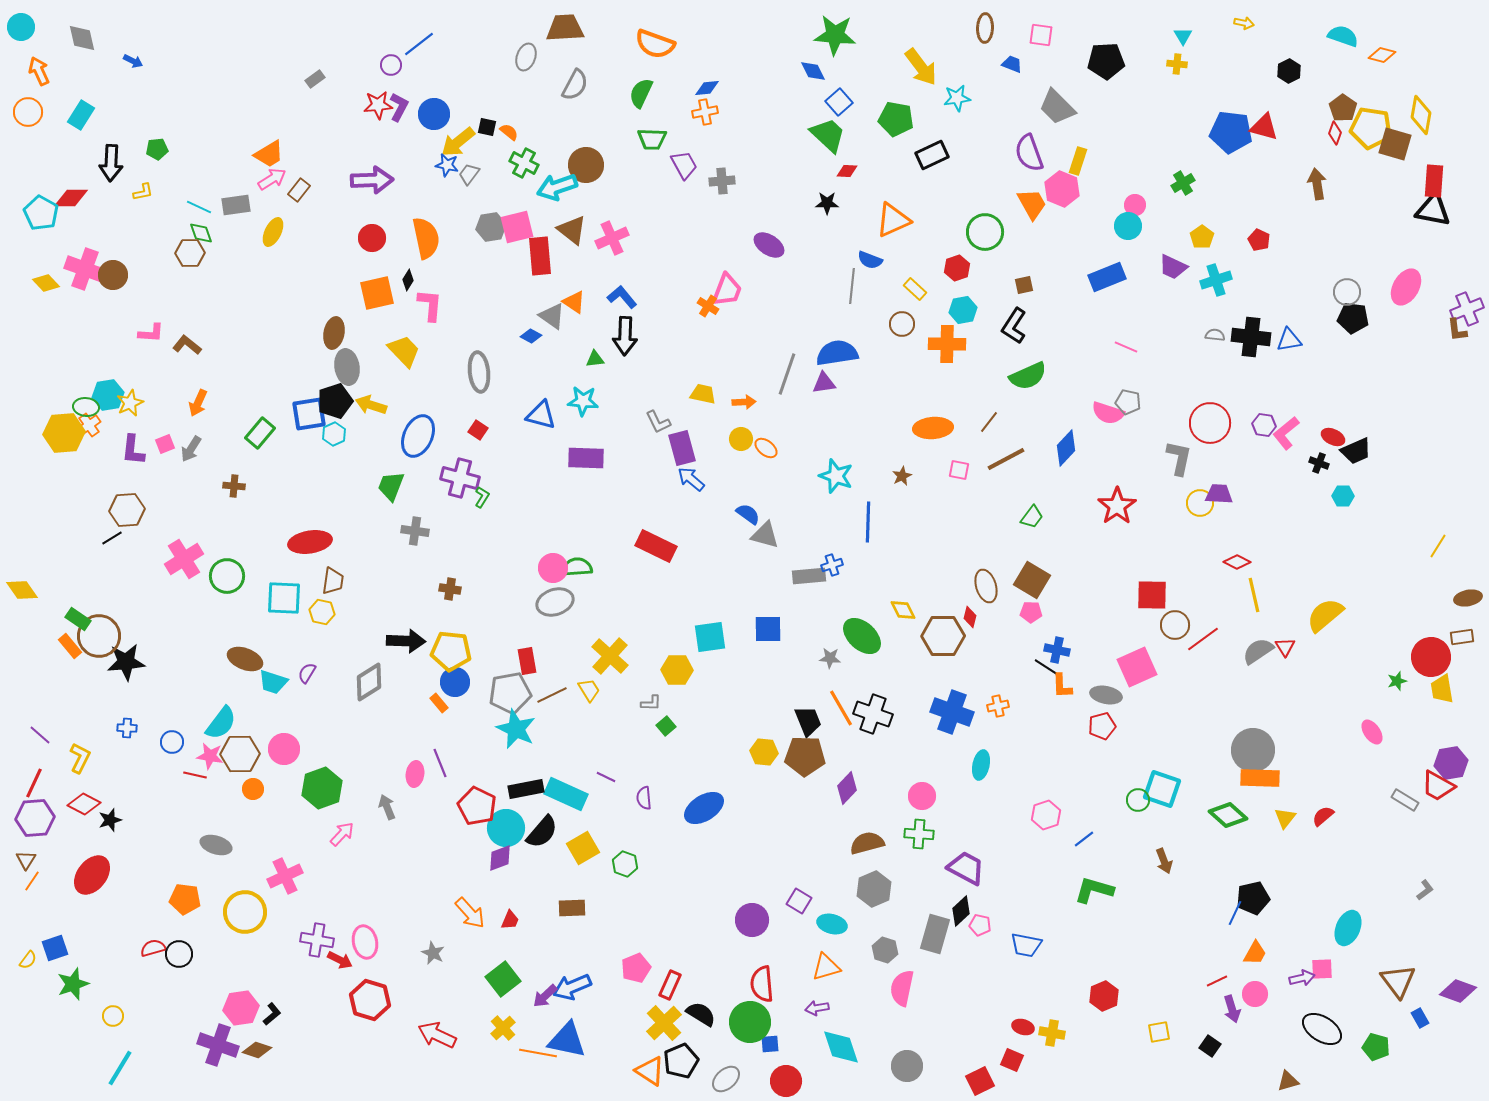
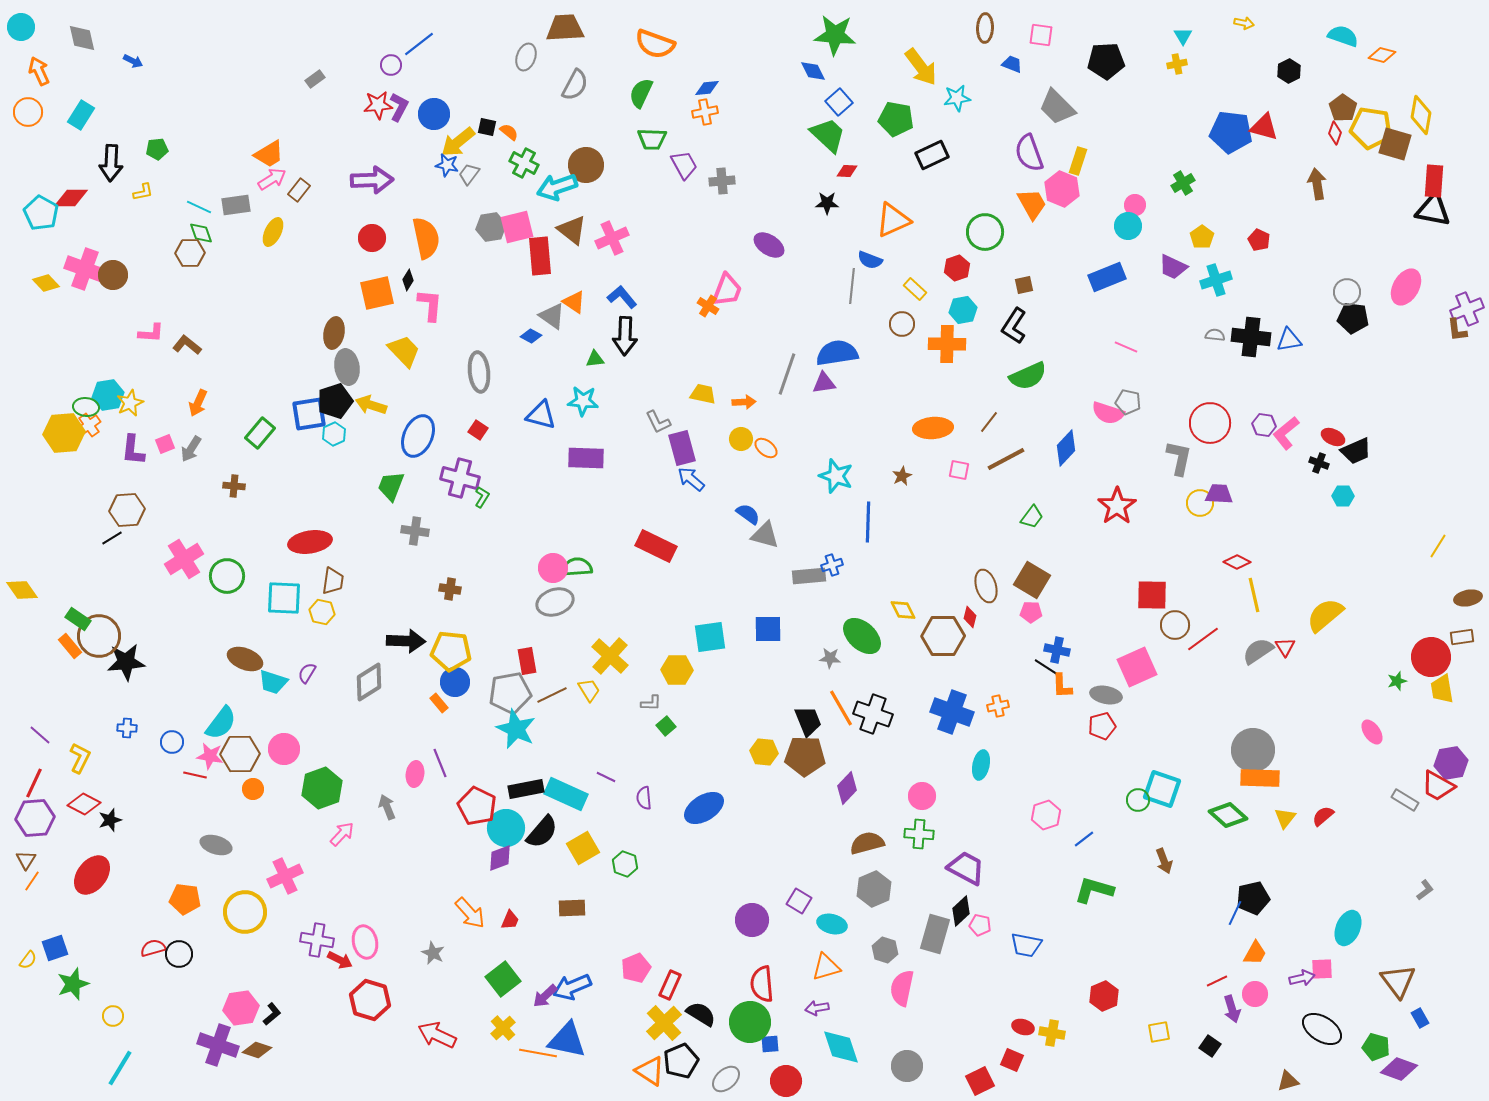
yellow cross at (1177, 64): rotated 18 degrees counterclockwise
purple diamond at (1458, 991): moved 59 px left, 78 px down
